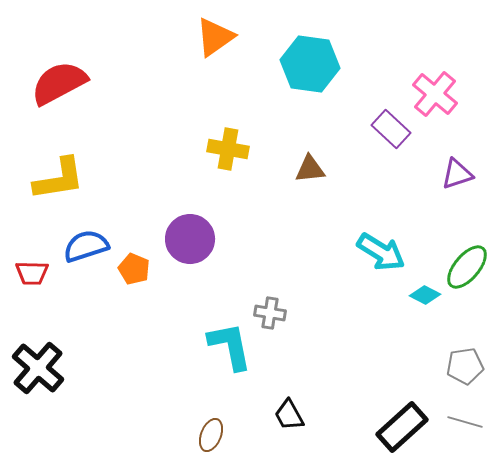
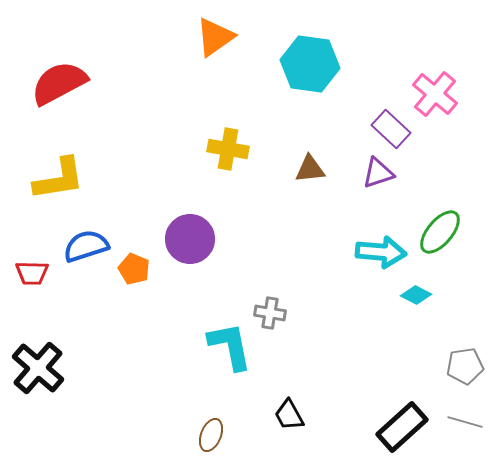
purple triangle: moved 79 px left, 1 px up
cyan arrow: rotated 27 degrees counterclockwise
green ellipse: moved 27 px left, 35 px up
cyan diamond: moved 9 px left
